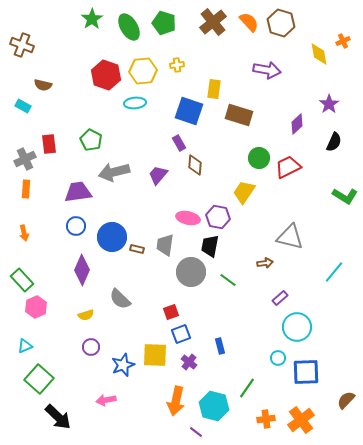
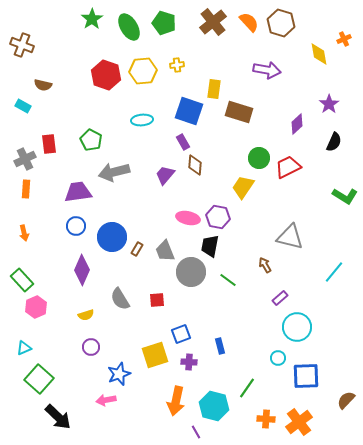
orange cross at (343, 41): moved 1 px right, 2 px up
cyan ellipse at (135, 103): moved 7 px right, 17 px down
brown rectangle at (239, 115): moved 3 px up
purple rectangle at (179, 143): moved 4 px right, 1 px up
purple trapezoid at (158, 175): moved 7 px right
yellow trapezoid at (244, 192): moved 1 px left, 5 px up
gray trapezoid at (165, 245): moved 6 px down; rotated 30 degrees counterclockwise
brown rectangle at (137, 249): rotated 72 degrees counterclockwise
brown arrow at (265, 263): moved 2 px down; rotated 112 degrees counterclockwise
gray semicircle at (120, 299): rotated 15 degrees clockwise
red square at (171, 312): moved 14 px left, 12 px up; rotated 14 degrees clockwise
cyan triangle at (25, 346): moved 1 px left, 2 px down
yellow square at (155, 355): rotated 20 degrees counterclockwise
purple cross at (189, 362): rotated 35 degrees counterclockwise
blue star at (123, 365): moved 4 px left, 9 px down
blue square at (306, 372): moved 4 px down
orange cross at (266, 419): rotated 12 degrees clockwise
orange cross at (301, 420): moved 2 px left, 2 px down
purple line at (196, 432): rotated 24 degrees clockwise
